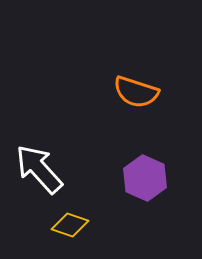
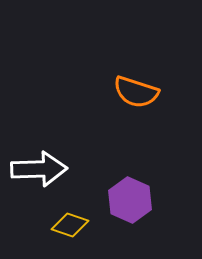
white arrow: rotated 130 degrees clockwise
purple hexagon: moved 15 px left, 22 px down
